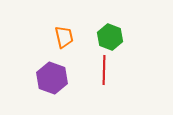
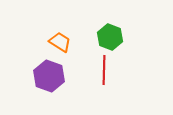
orange trapezoid: moved 4 px left, 5 px down; rotated 45 degrees counterclockwise
purple hexagon: moved 3 px left, 2 px up
